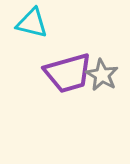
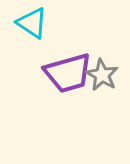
cyan triangle: rotated 20 degrees clockwise
